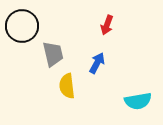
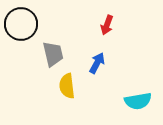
black circle: moved 1 px left, 2 px up
